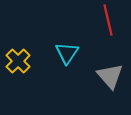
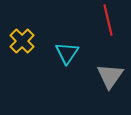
yellow cross: moved 4 px right, 20 px up
gray triangle: rotated 16 degrees clockwise
